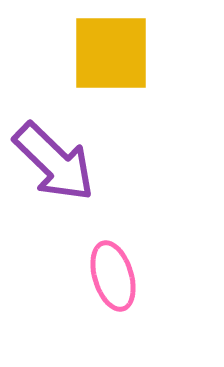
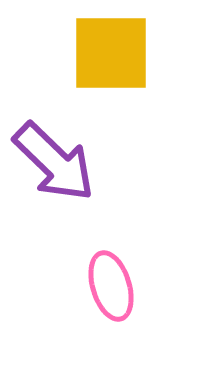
pink ellipse: moved 2 px left, 10 px down
